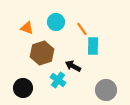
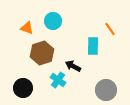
cyan circle: moved 3 px left, 1 px up
orange line: moved 28 px right
